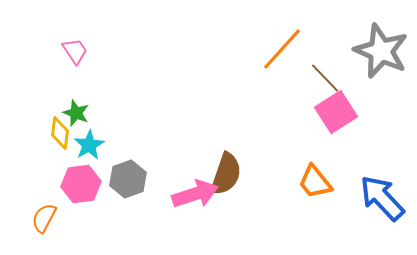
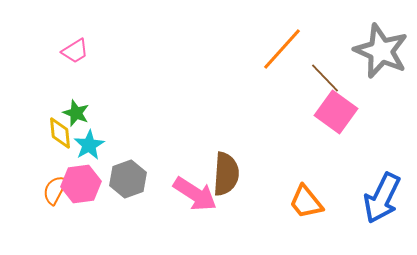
pink trapezoid: rotated 92 degrees clockwise
pink square: rotated 21 degrees counterclockwise
yellow diamond: rotated 12 degrees counterclockwise
brown semicircle: rotated 15 degrees counterclockwise
orange trapezoid: moved 9 px left, 20 px down
pink arrow: rotated 51 degrees clockwise
blue arrow: rotated 111 degrees counterclockwise
orange semicircle: moved 11 px right, 28 px up
